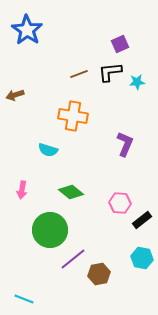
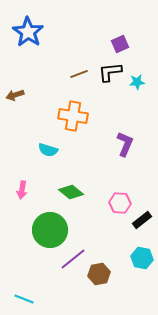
blue star: moved 1 px right, 2 px down
